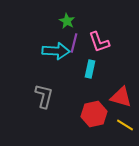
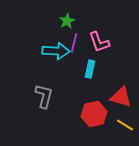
green star: rotated 14 degrees clockwise
